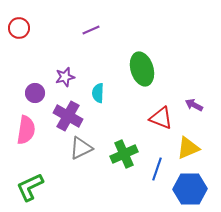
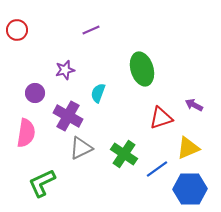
red circle: moved 2 px left, 2 px down
purple star: moved 7 px up
cyan semicircle: rotated 18 degrees clockwise
red triangle: rotated 40 degrees counterclockwise
pink semicircle: moved 3 px down
green cross: rotated 32 degrees counterclockwise
blue line: rotated 35 degrees clockwise
green L-shape: moved 12 px right, 4 px up
